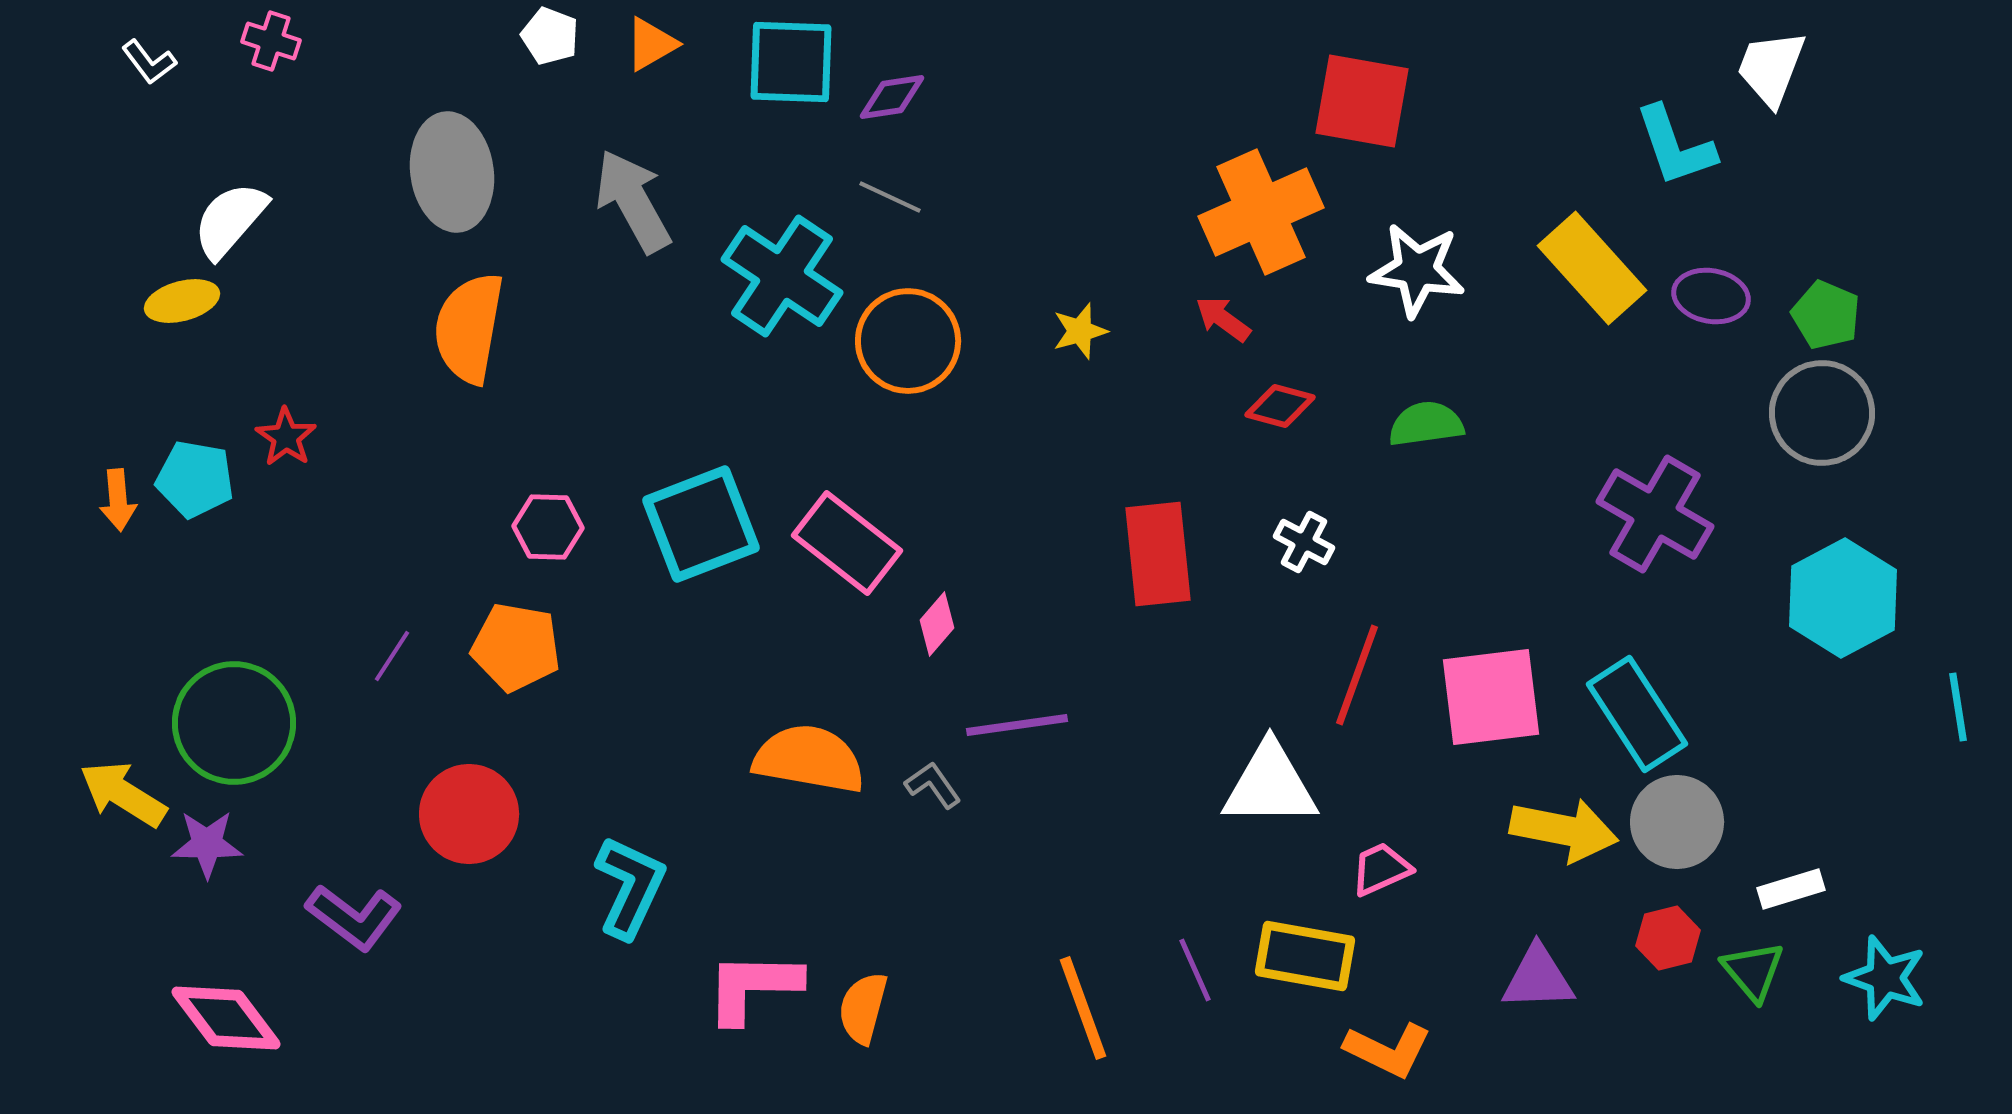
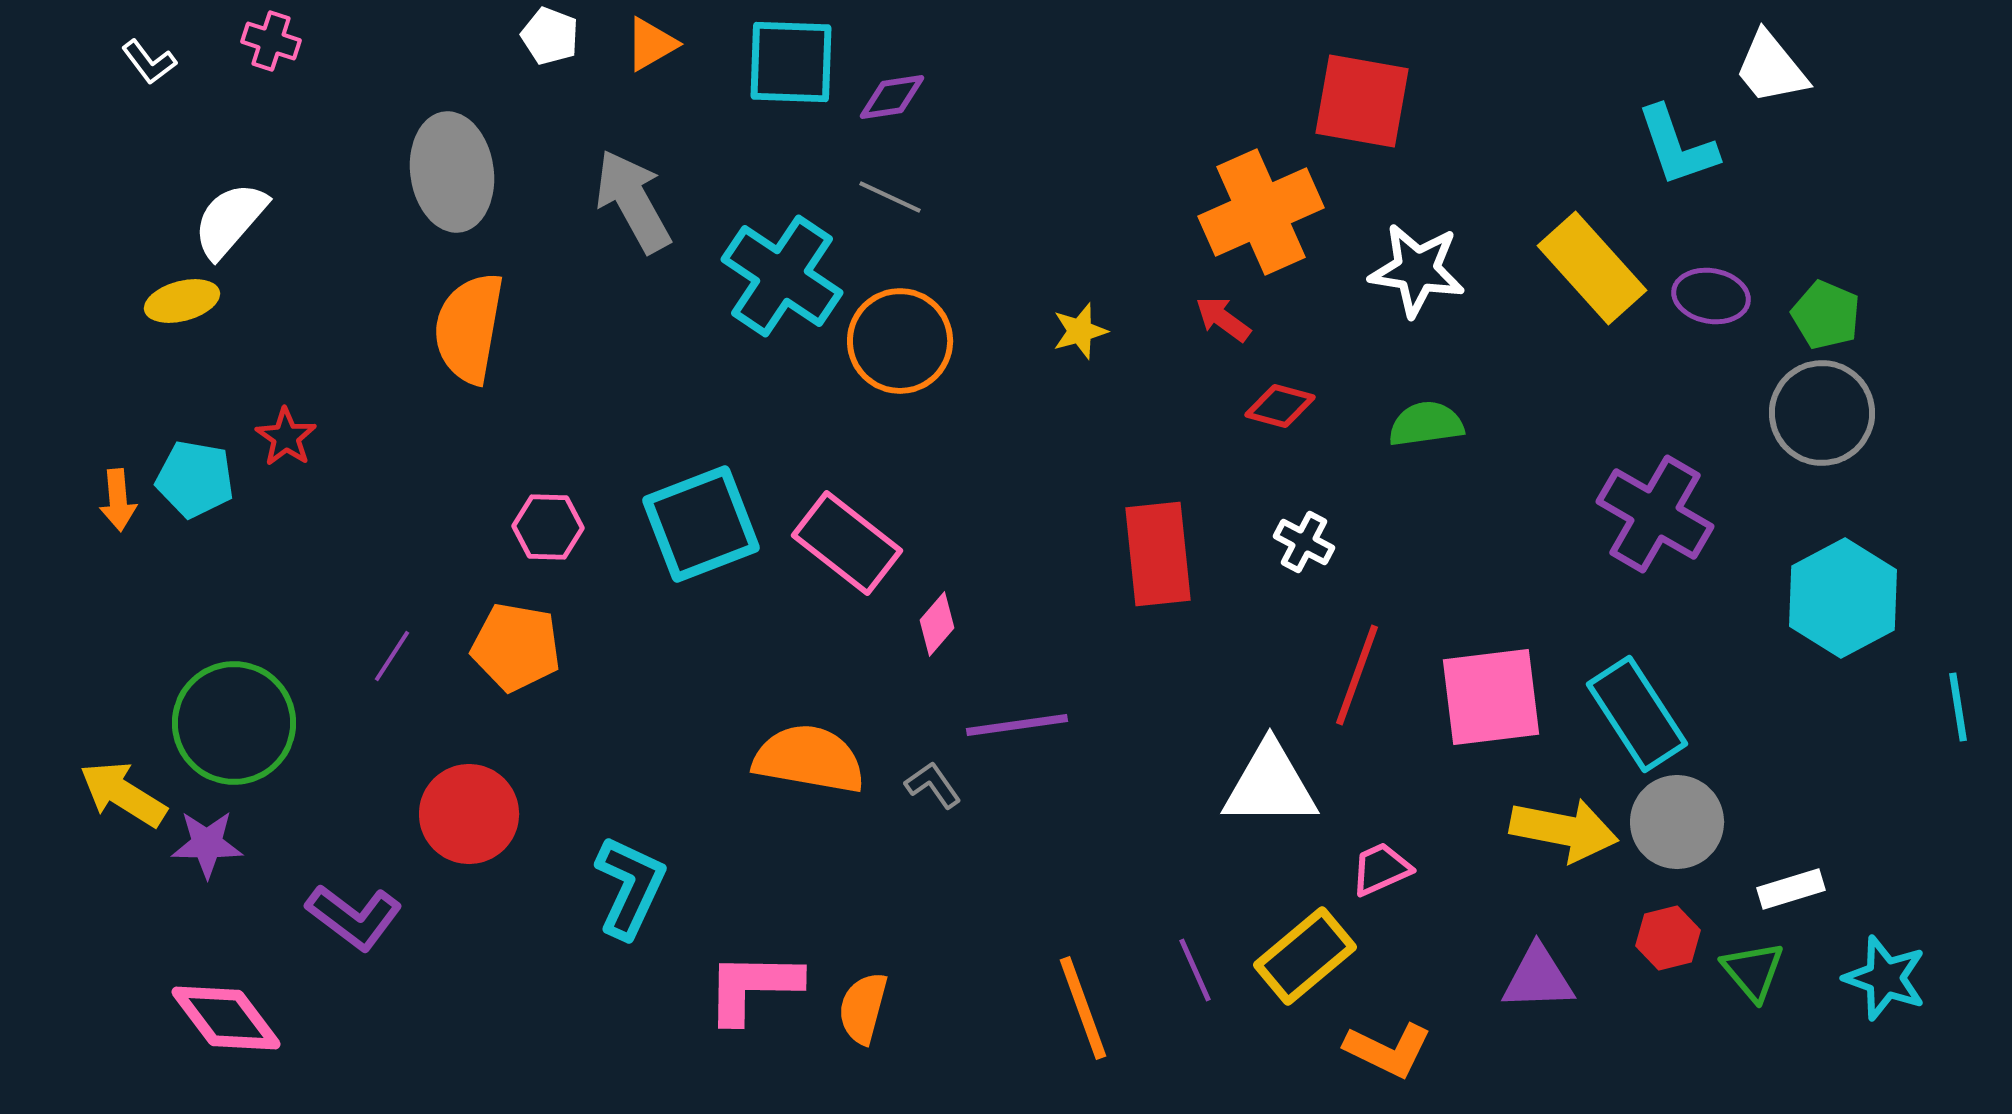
white trapezoid at (1771, 68): rotated 60 degrees counterclockwise
cyan L-shape at (1675, 146): moved 2 px right
orange circle at (908, 341): moved 8 px left
yellow rectangle at (1305, 956): rotated 50 degrees counterclockwise
